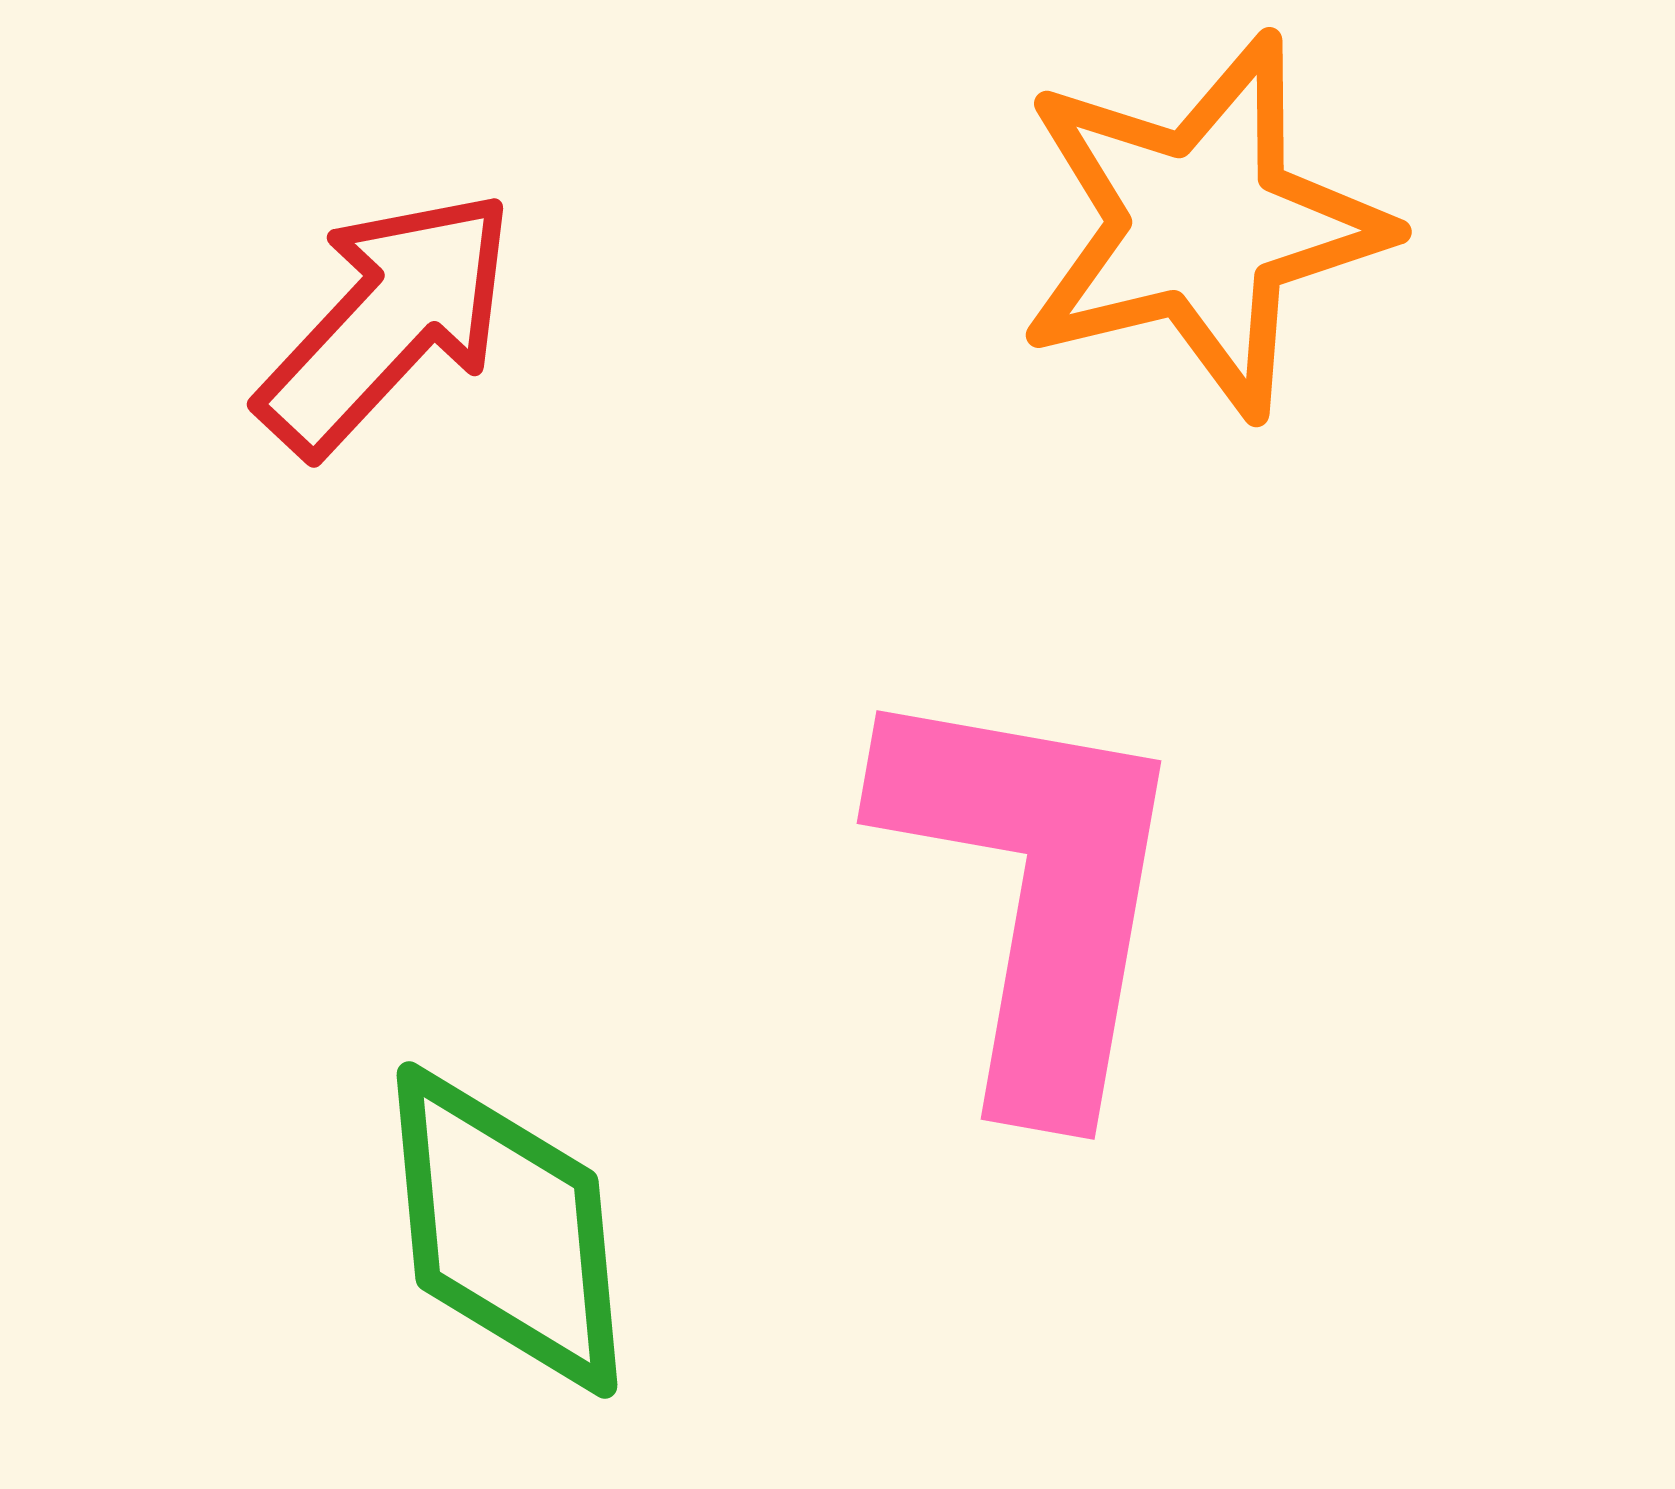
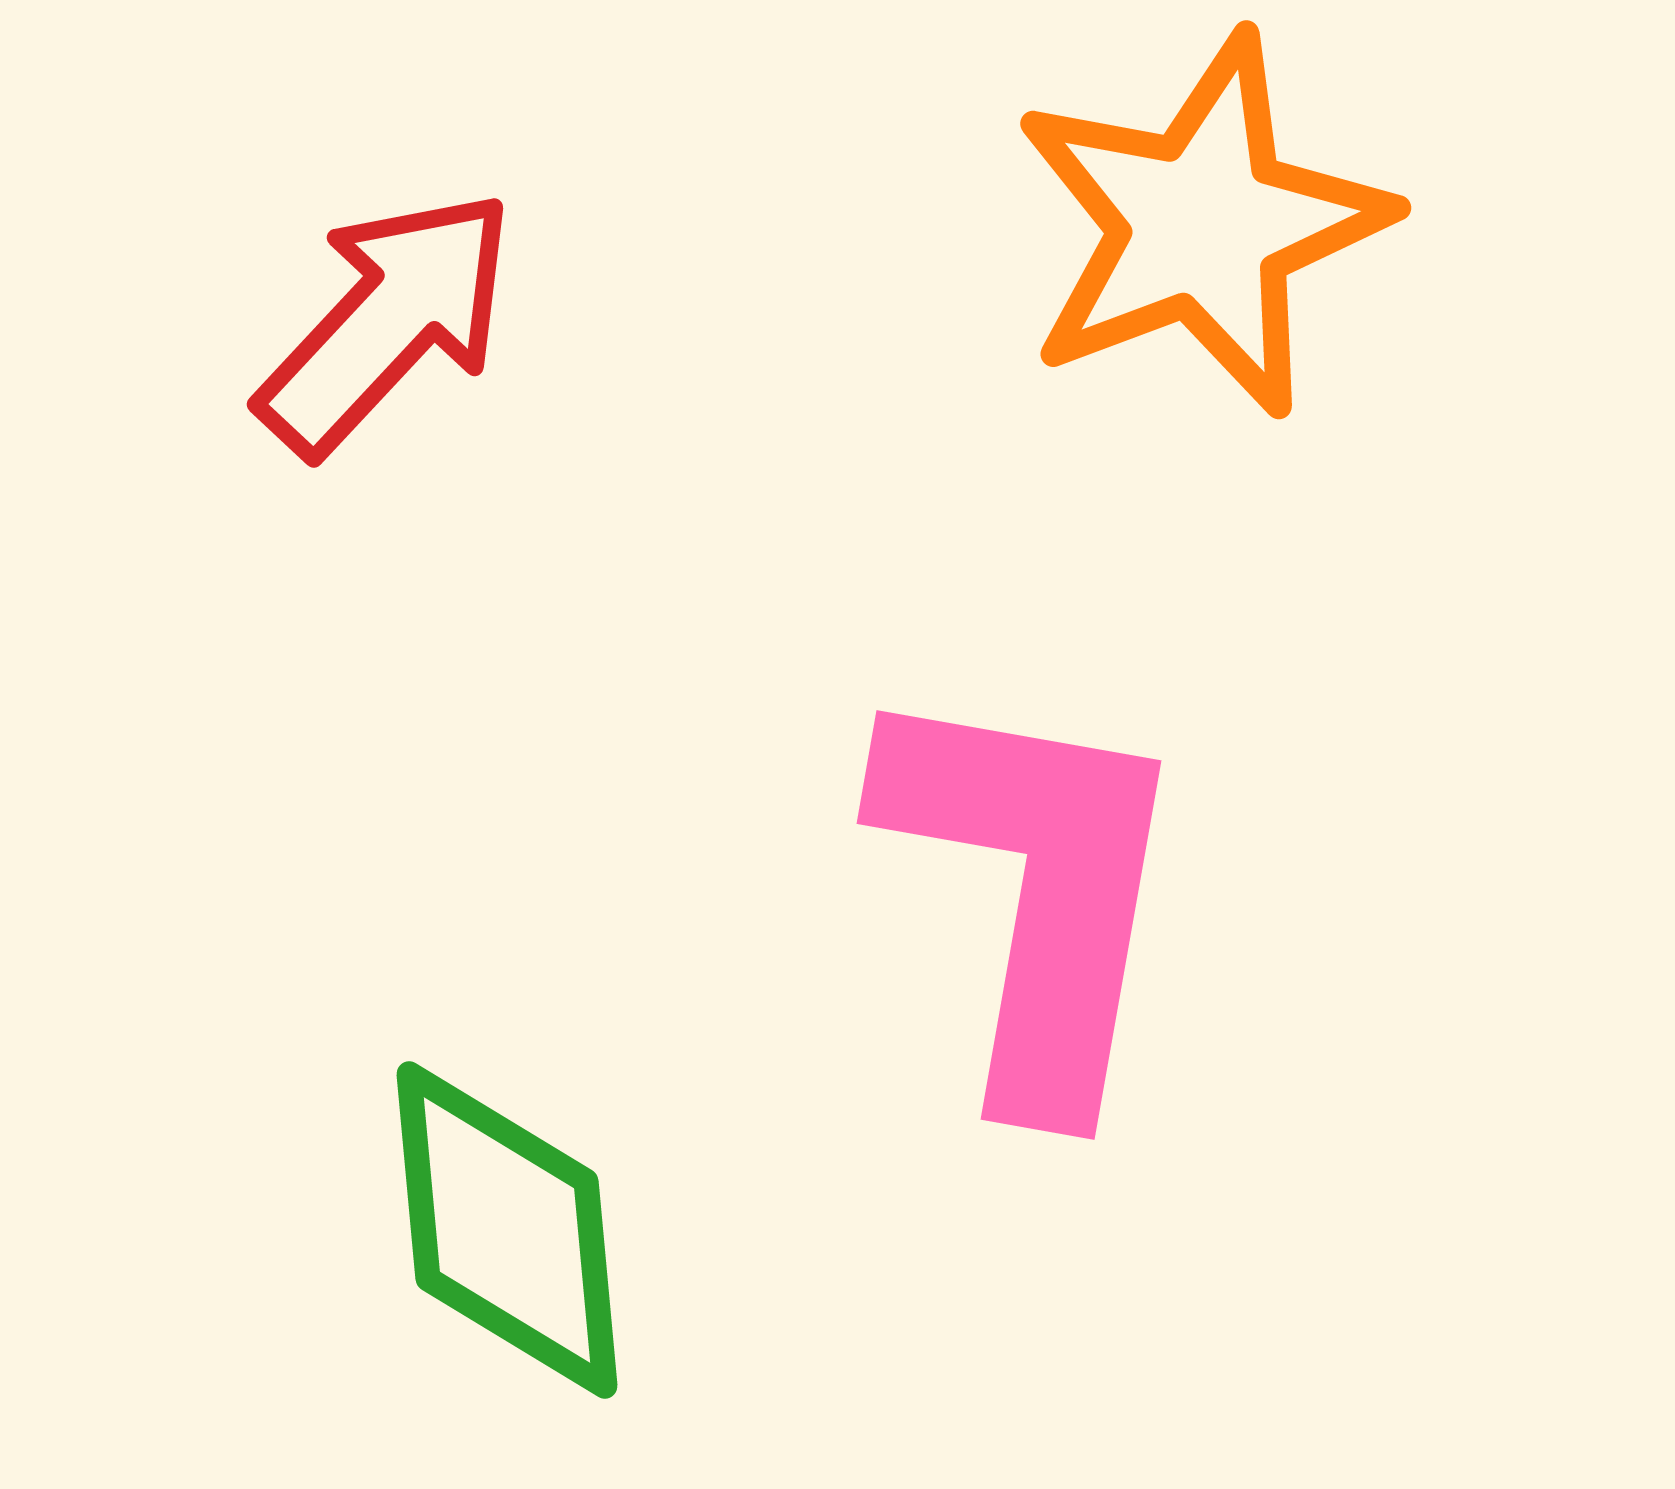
orange star: rotated 7 degrees counterclockwise
